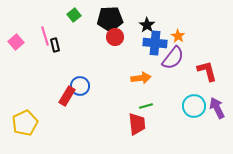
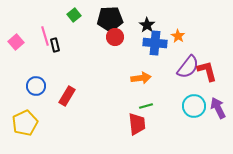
purple semicircle: moved 15 px right, 9 px down
blue circle: moved 44 px left
purple arrow: moved 1 px right
